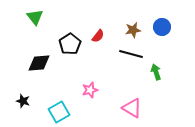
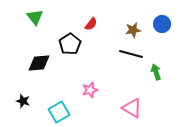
blue circle: moved 3 px up
red semicircle: moved 7 px left, 12 px up
